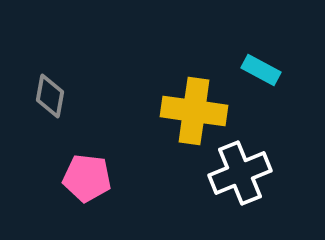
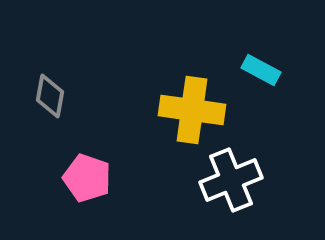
yellow cross: moved 2 px left, 1 px up
white cross: moved 9 px left, 7 px down
pink pentagon: rotated 12 degrees clockwise
